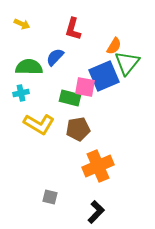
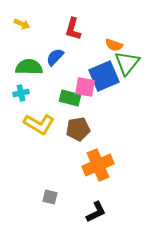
orange semicircle: moved 1 px up; rotated 78 degrees clockwise
orange cross: moved 1 px up
black L-shape: rotated 20 degrees clockwise
